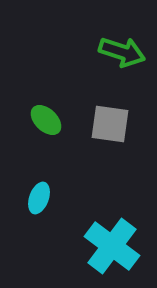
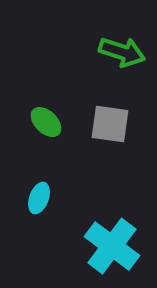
green ellipse: moved 2 px down
